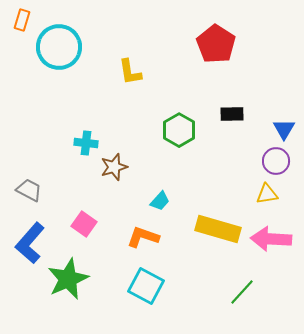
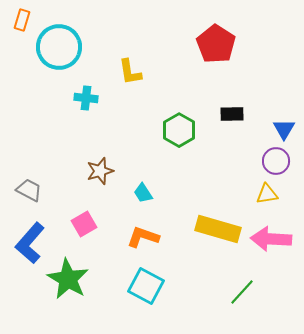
cyan cross: moved 45 px up
brown star: moved 14 px left, 4 px down
cyan trapezoid: moved 17 px left, 8 px up; rotated 105 degrees clockwise
pink square: rotated 25 degrees clockwise
green star: rotated 18 degrees counterclockwise
